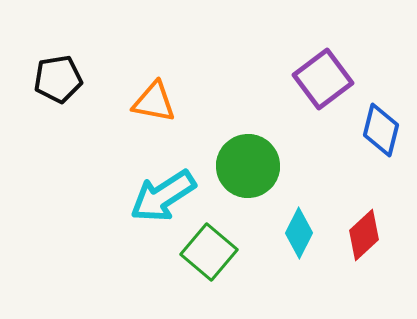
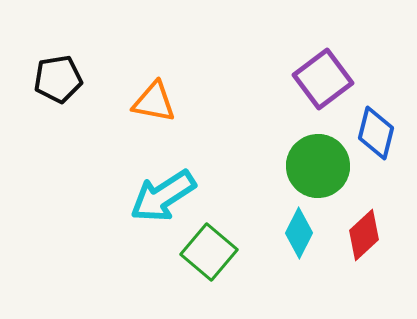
blue diamond: moved 5 px left, 3 px down
green circle: moved 70 px right
